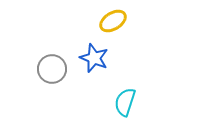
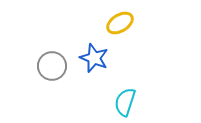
yellow ellipse: moved 7 px right, 2 px down
gray circle: moved 3 px up
